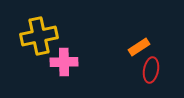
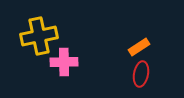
red ellipse: moved 10 px left, 4 px down
